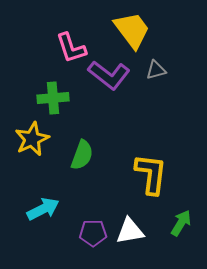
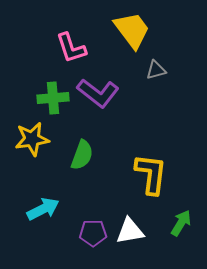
purple L-shape: moved 11 px left, 18 px down
yellow star: rotated 16 degrees clockwise
